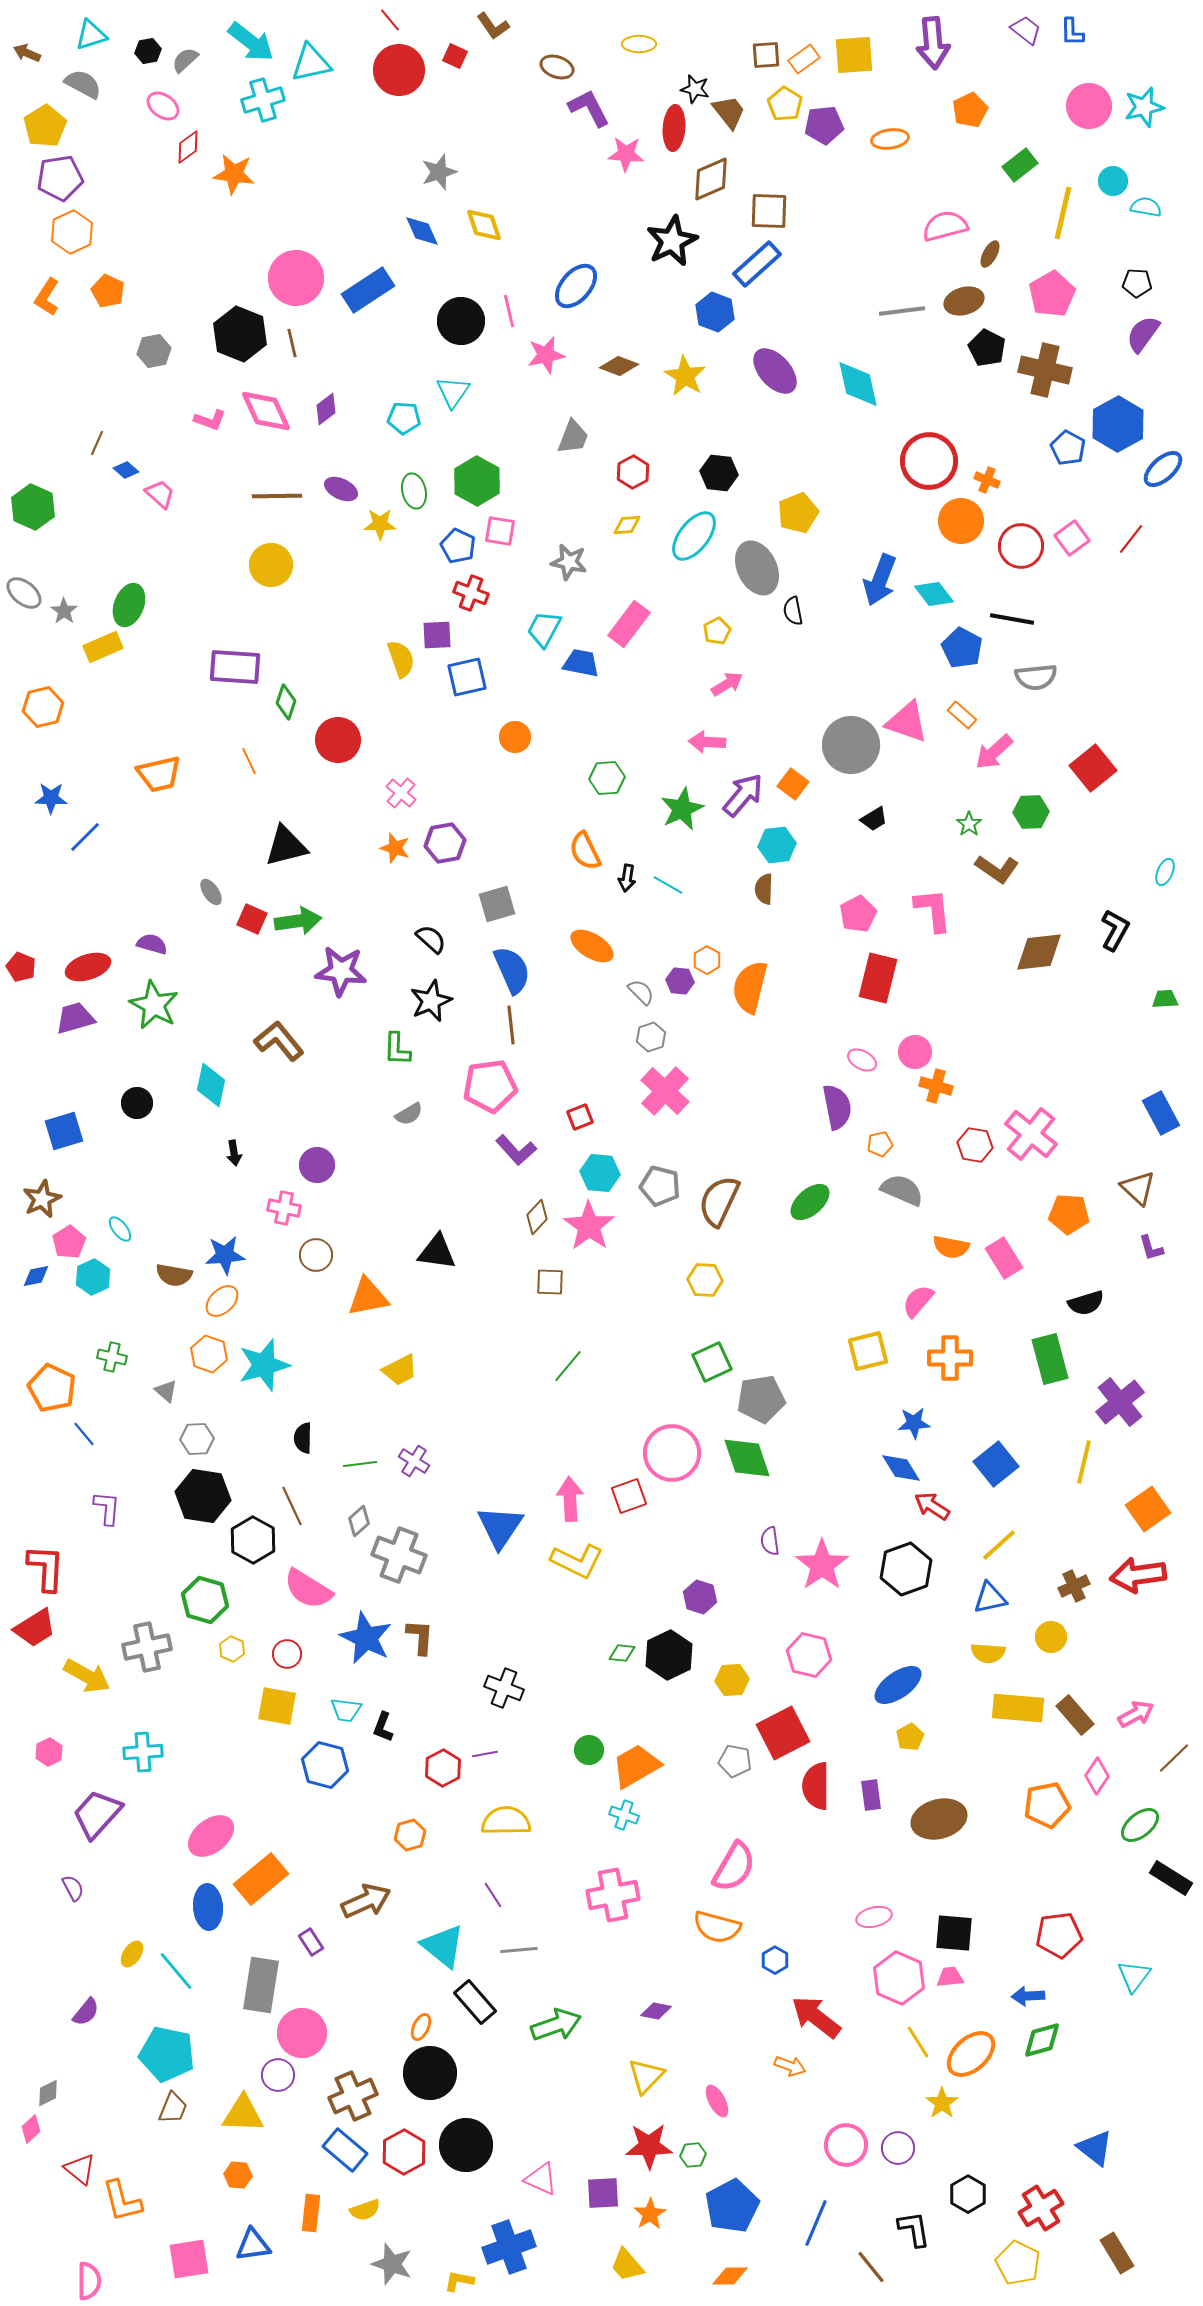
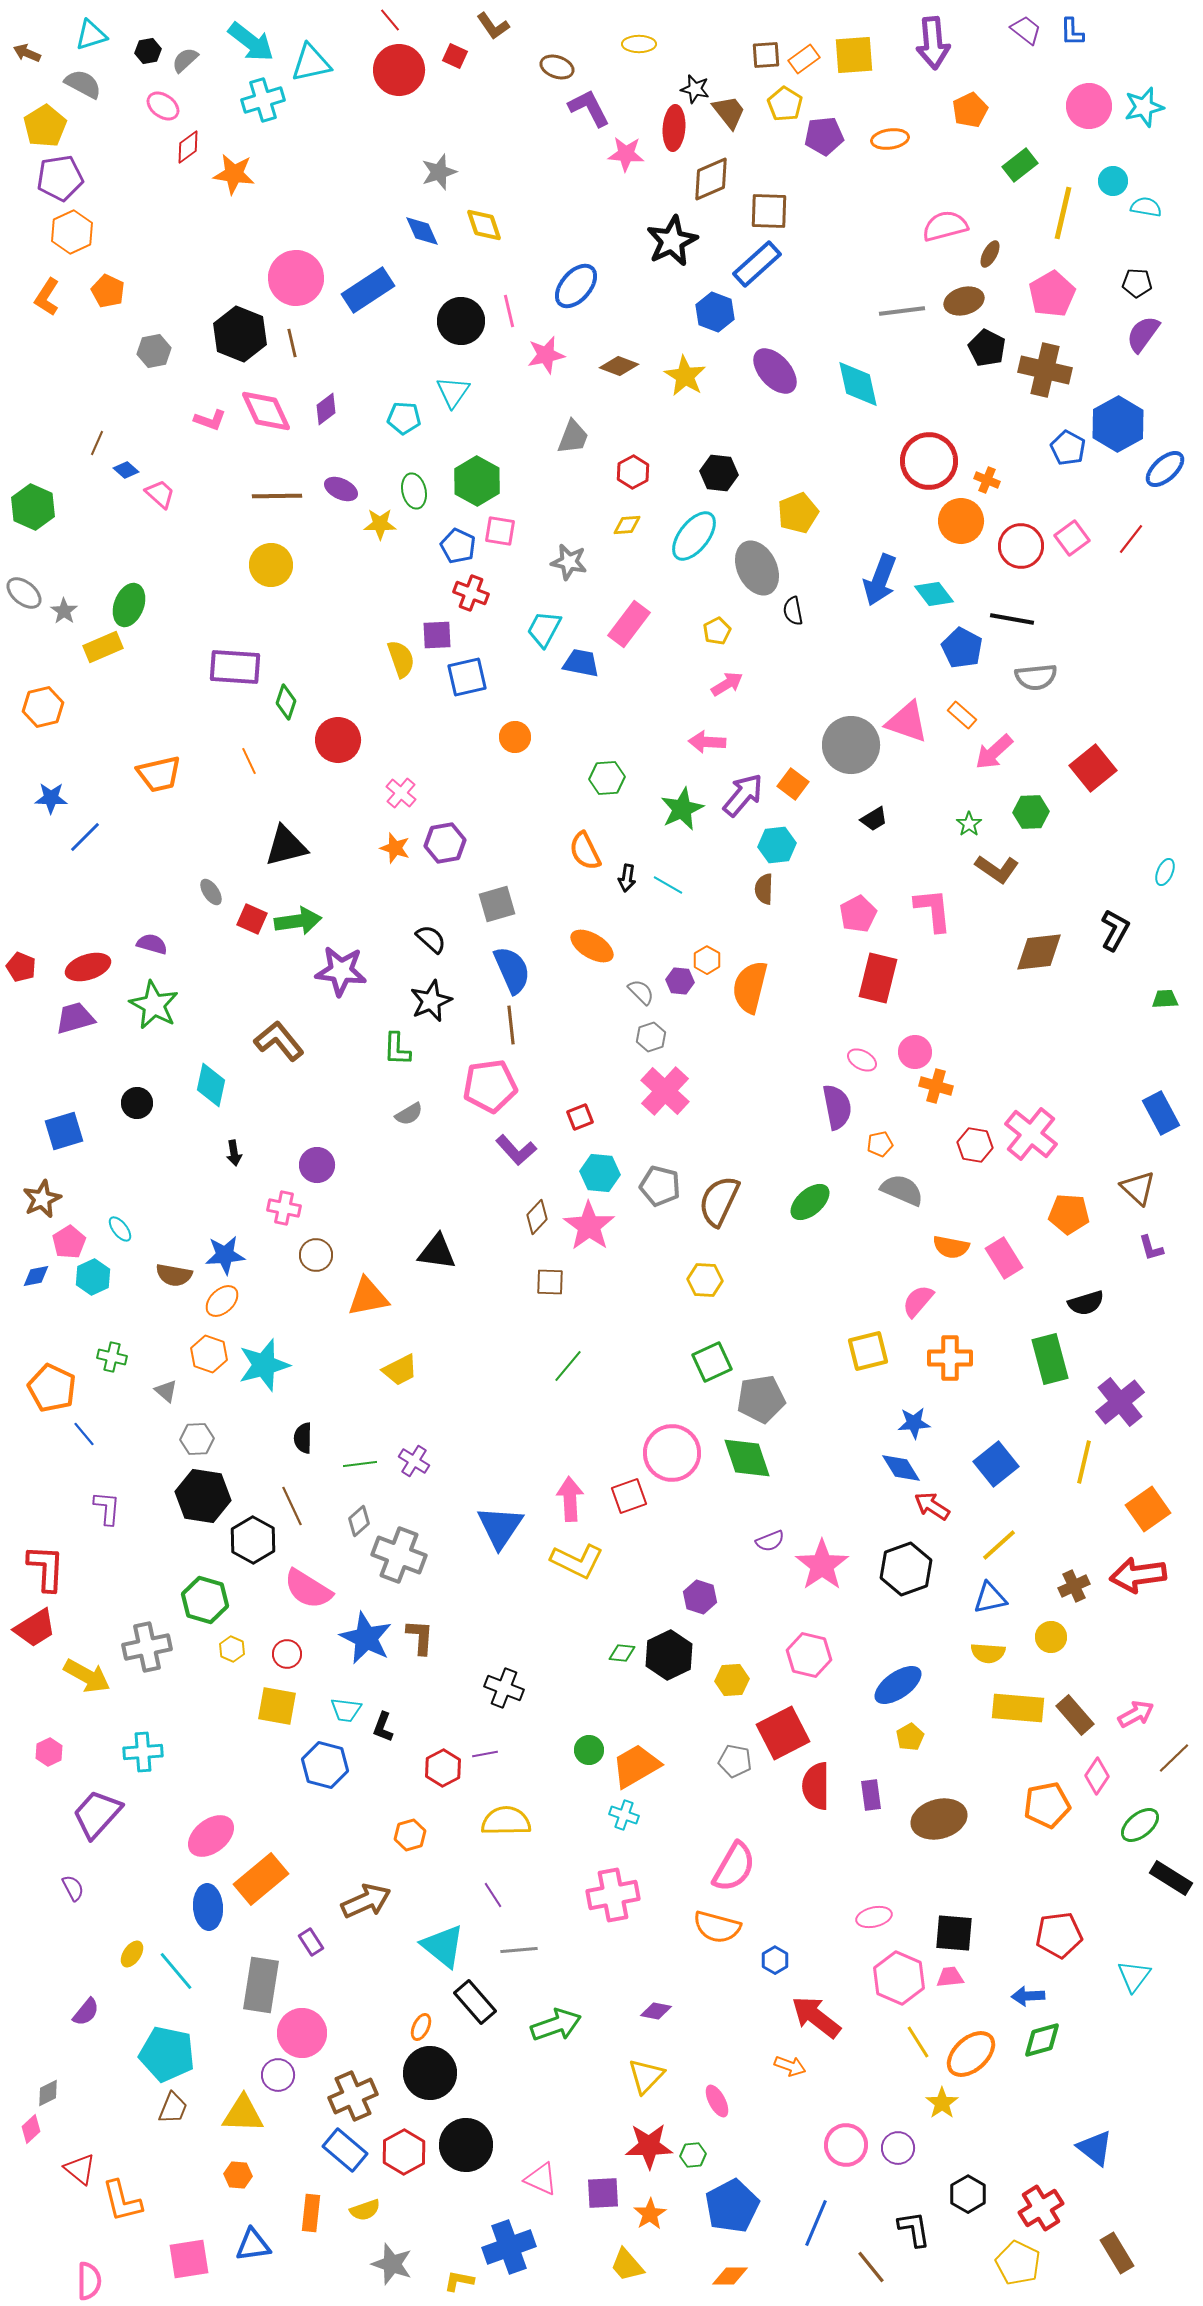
purple pentagon at (824, 125): moved 11 px down
blue ellipse at (1163, 469): moved 2 px right
purple semicircle at (770, 1541): rotated 104 degrees counterclockwise
